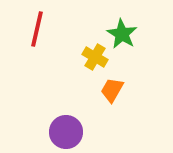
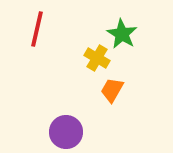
yellow cross: moved 2 px right, 1 px down
